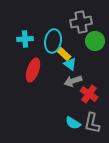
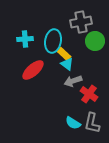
cyan triangle: moved 3 px left
red ellipse: rotated 30 degrees clockwise
